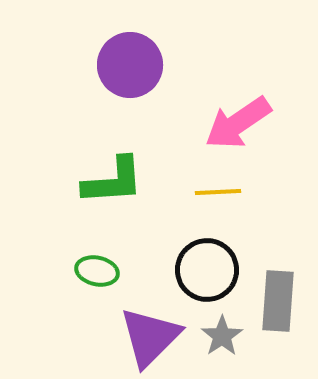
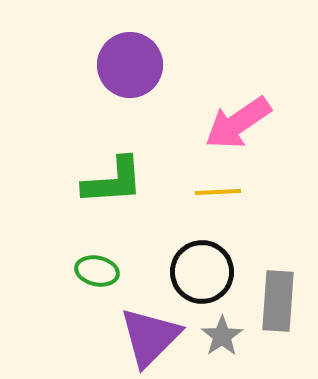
black circle: moved 5 px left, 2 px down
